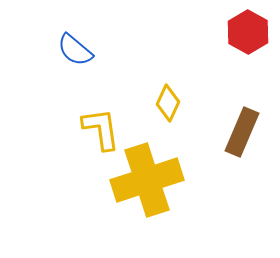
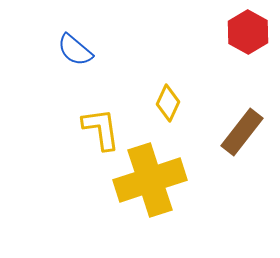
brown rectangle: rotated 15 degrees clockwise
yellow cross: moved 3 px right
